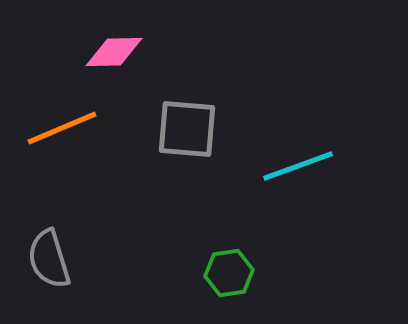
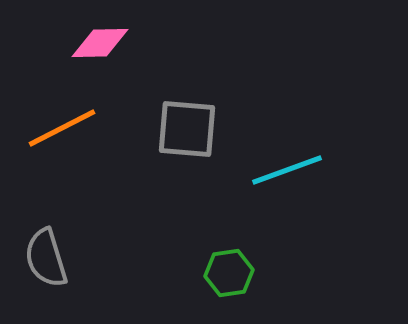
pink diamond: moved 14 px left, 9 px up
orange line: rotated 4 degrees counterclockwise
cyan line: moved 11 px left, 4 px down
gray semicircle: moved 3 px left, 1 px up
